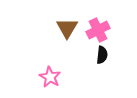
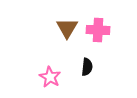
pink cross: rotated 30 degrees clockwise
black semicircle: moved 15 px left, 12 px down
